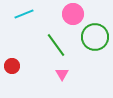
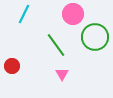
cyan line: rotated 42 degrees counterclockwise
